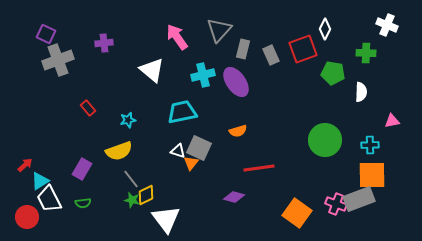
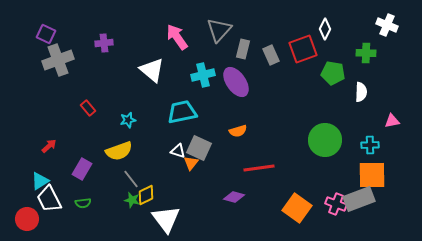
red arrow at (25, 165): moved 24 px right, 19 px up
orange square at (297, 213): moved 5 px up
red circle at (27, 217): moved 2 px down
